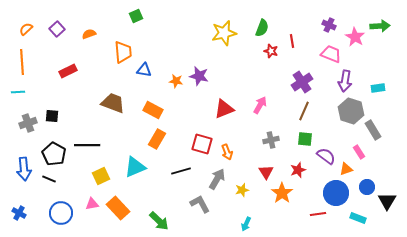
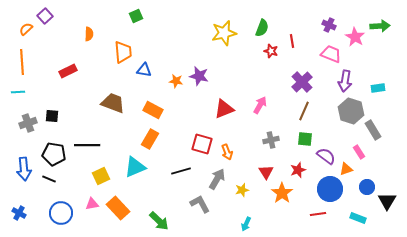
purple square at (57, 29): moved 12 px left, 13 px up
orange semicircle at (89, 34): rotated 112 degrees clockwise
purple cross at (302, 82): rotated 10 degrees counterclockwise
orange rectangle at (157, 139): moved 7 px left
black pentagon at (54, 154): rotated 20 degrees counterclockwise
blue circle at (336, 193): moved 6 px left, 4 px up
